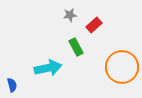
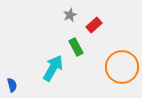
gray star: rotated 16 degrees counterclockwise
cyan arrow: moved 5 px right; rotated 48 degrees counterclockwise
